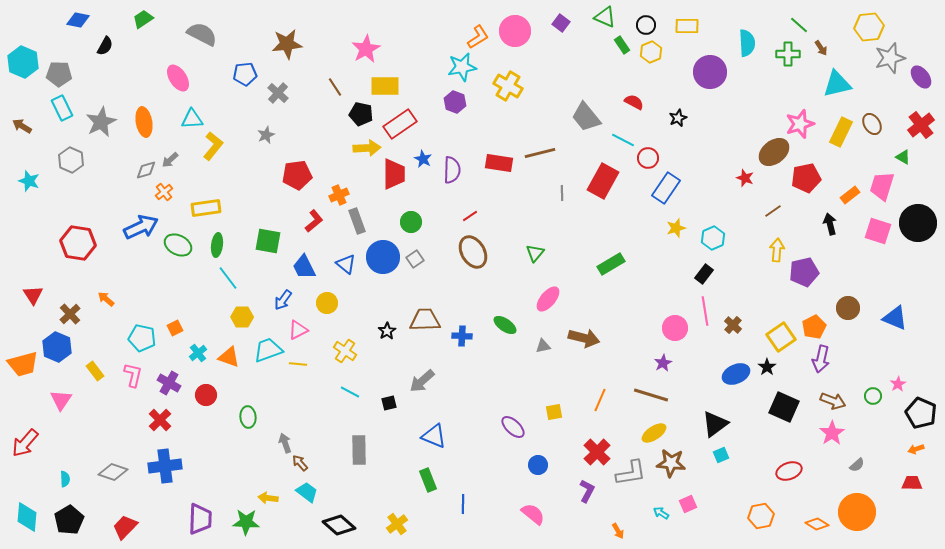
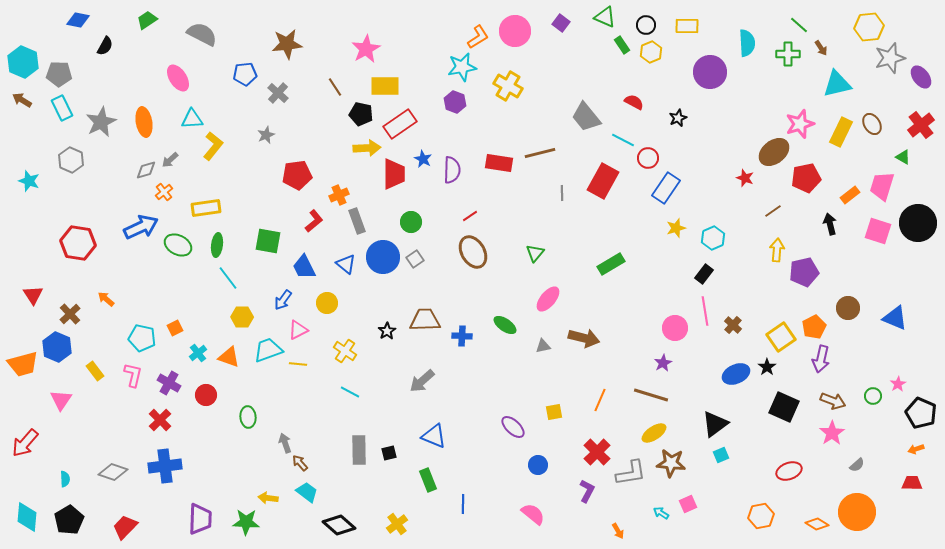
green trapezoid at (143, 19): moved 4 px right, 1 px down
brown arrow at (22, 126): moved 26 px up
black square at (389, 403): moved 50 px down
